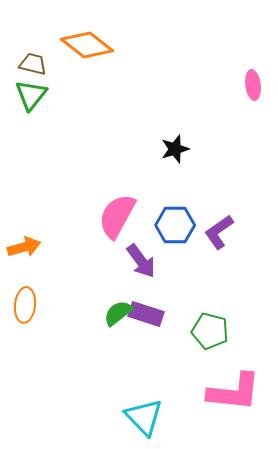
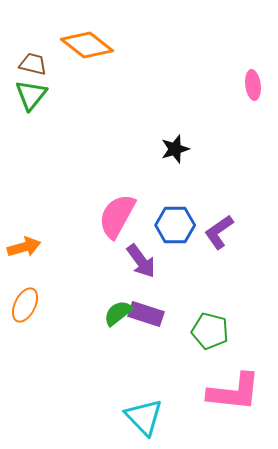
orange ellipse: rotated 20 degrees clockwise
